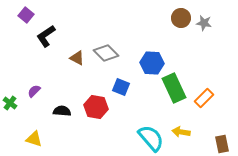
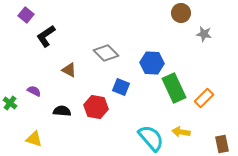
brown circle: moved 5 px up
gray star: moved 11 px down
brown triangle: moved 8 px left, 12 px down
purple semicircle: rotated 72 degrees clockwise
